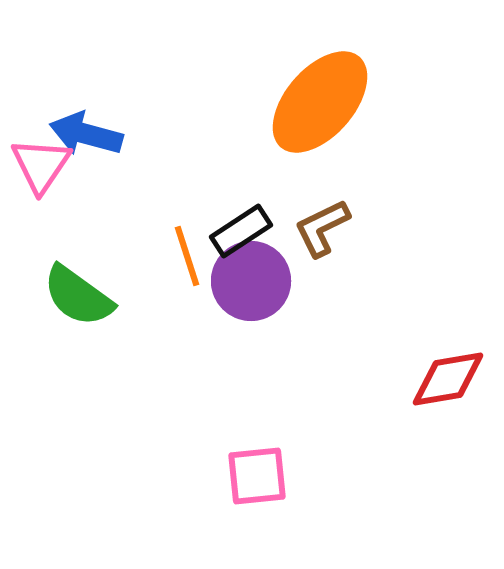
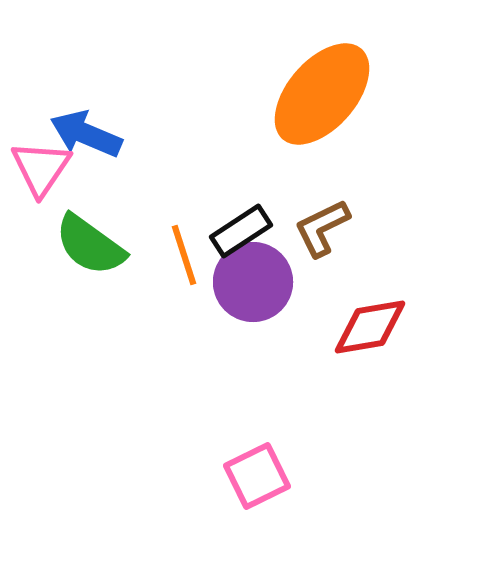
orange ellipse: moved 2 px right, 8 px up
blue arrow: rotated 8 degrees clockwise
pink triangle: moved 3 px down
orange line: moved 3 px left, 1 px up
purple circle: moved 2 px right, 1 px down
green semicircle: moved 12 px right, 51 px up
red diamond: moved 78 px left, 52 px up
pink square: rotated 20 degrees counterclockwise
